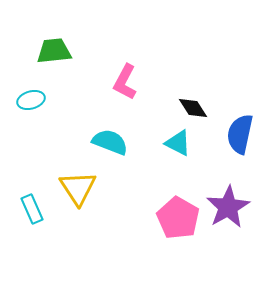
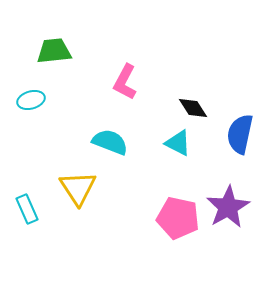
cyan rectangle: moved 5 px left
pink pentagon: rotated 18 degrees counterclockwise
